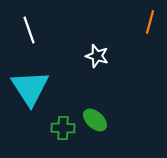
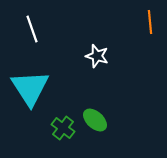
orange line: rotated 20 degrees counterclockwise
white line: moved 3 px right, 1 px up
green cross: rotated 35 degrees clockwise
